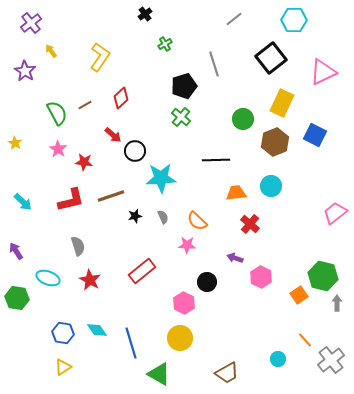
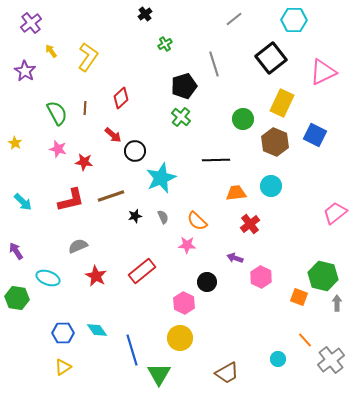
yellow L-shape at (100, 57): moved 12 px left
brown line at (85, 105): moved 3 px down; rotated 56 degrees counterclockwise
brown hexagon at (275, 142): rotated 16 degrees counterclockwise
pink star at (58, 149): rotated 18 degrees counterclockwise
cyan star at (161, 178): rotated 20 degrees counterclockwise
red cross at (250, 224): rotated 12 degrees clockwise
gray semicircle at (78, 246): rotated 96 degrees counterclockwise
red star at (90, 280): moved 6 px right, 4 px up
orange square at (299, 295): moved 2 px down; rotated 36 degrees counterclockwise
blue hexagon at (63, 333): rotated 10 degrees counterclockwise
blue line at (131, 343): moved 1 px right, 7 px down
green triangle at (159, 374): rotated 30 degrees clockwise
